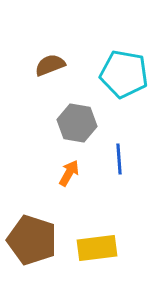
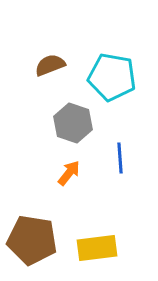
cyan pentagon: moved 12 px left, 3 px down
gray hexagon: moved 4 px left; rotated 9 degrees clockwise
blue line: moved 1 px right, 1 px up
orange arrow: rotated 8 degrees clockwise
brown pentagon: rotated 9 degrees counterclockwise
